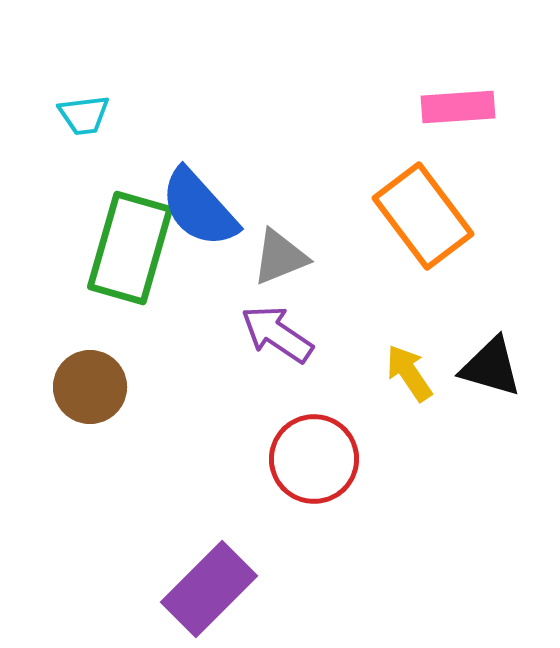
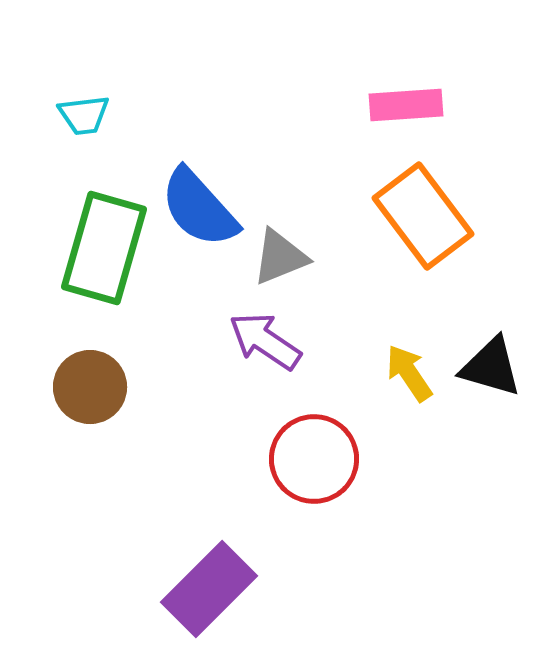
pink rectangle: moved 52 px left, 2 px up
green rectangle: moved 26 px left
purple arrow: moved 12 px left, 7 px down
